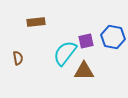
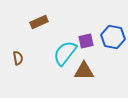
brown rectangle: moved 3 px right; rotated 18 degrees counterclockwise
